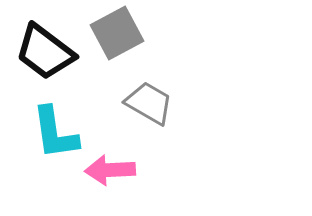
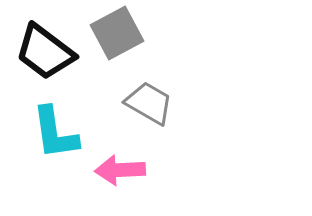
pink arrow: moved 10 px right
